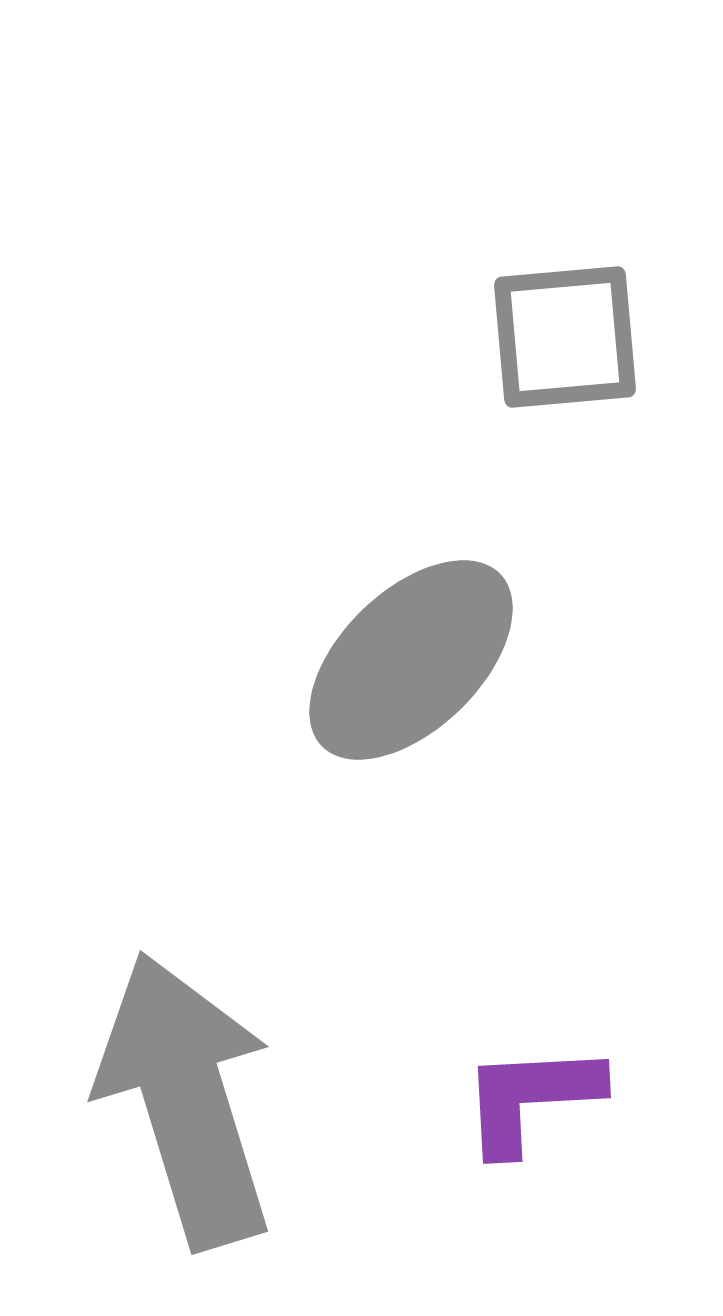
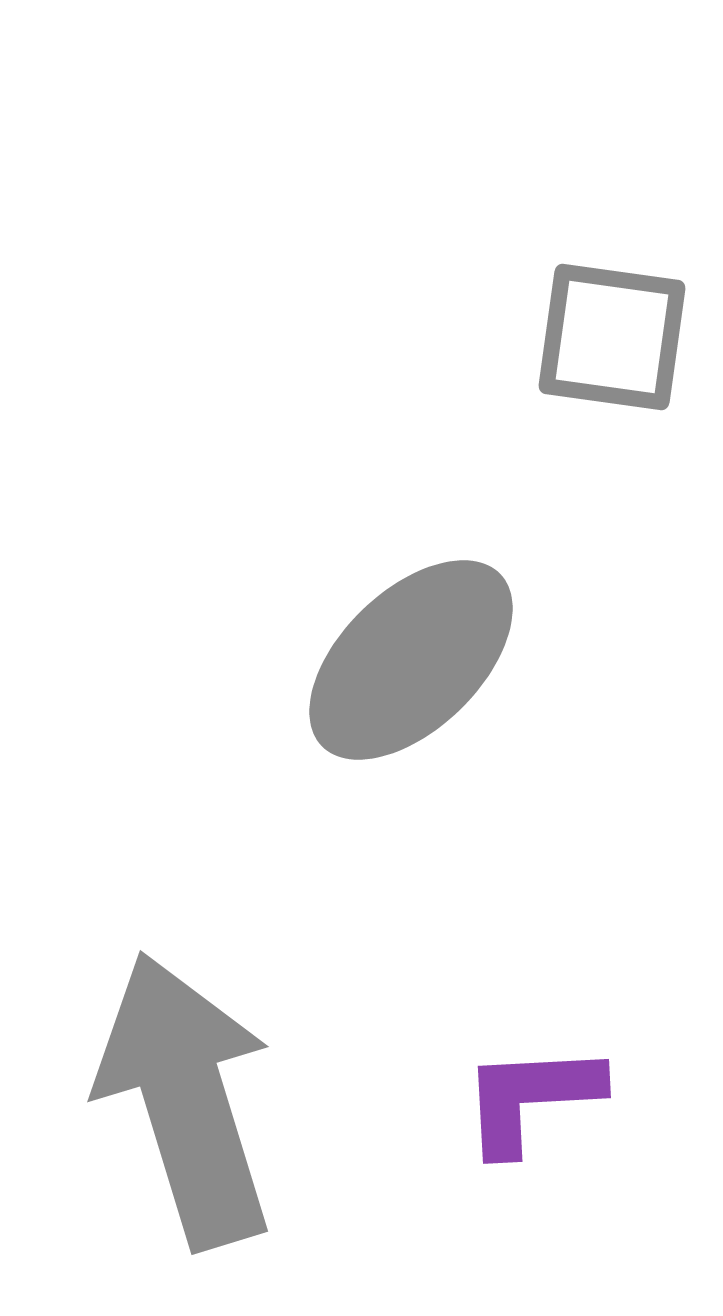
gray square: moved 47 px right; rotated 13 degrees clockwise
